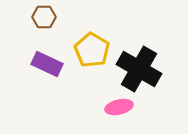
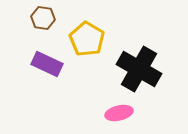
brown hexagon: moved 1 px left, 1 px down; rotated 10 degrees clockwise
yellow pentagon: moved 5 px left, 11 px up
pink ellipse: moved 6 px down
